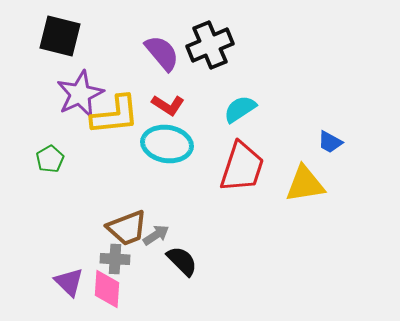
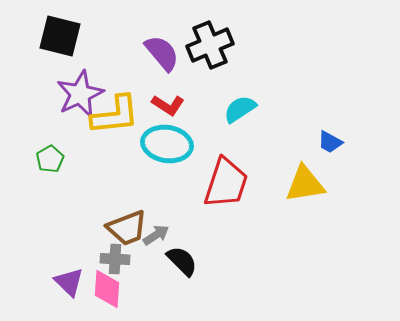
red trapezoid: moved 16 px left, 16 px down
